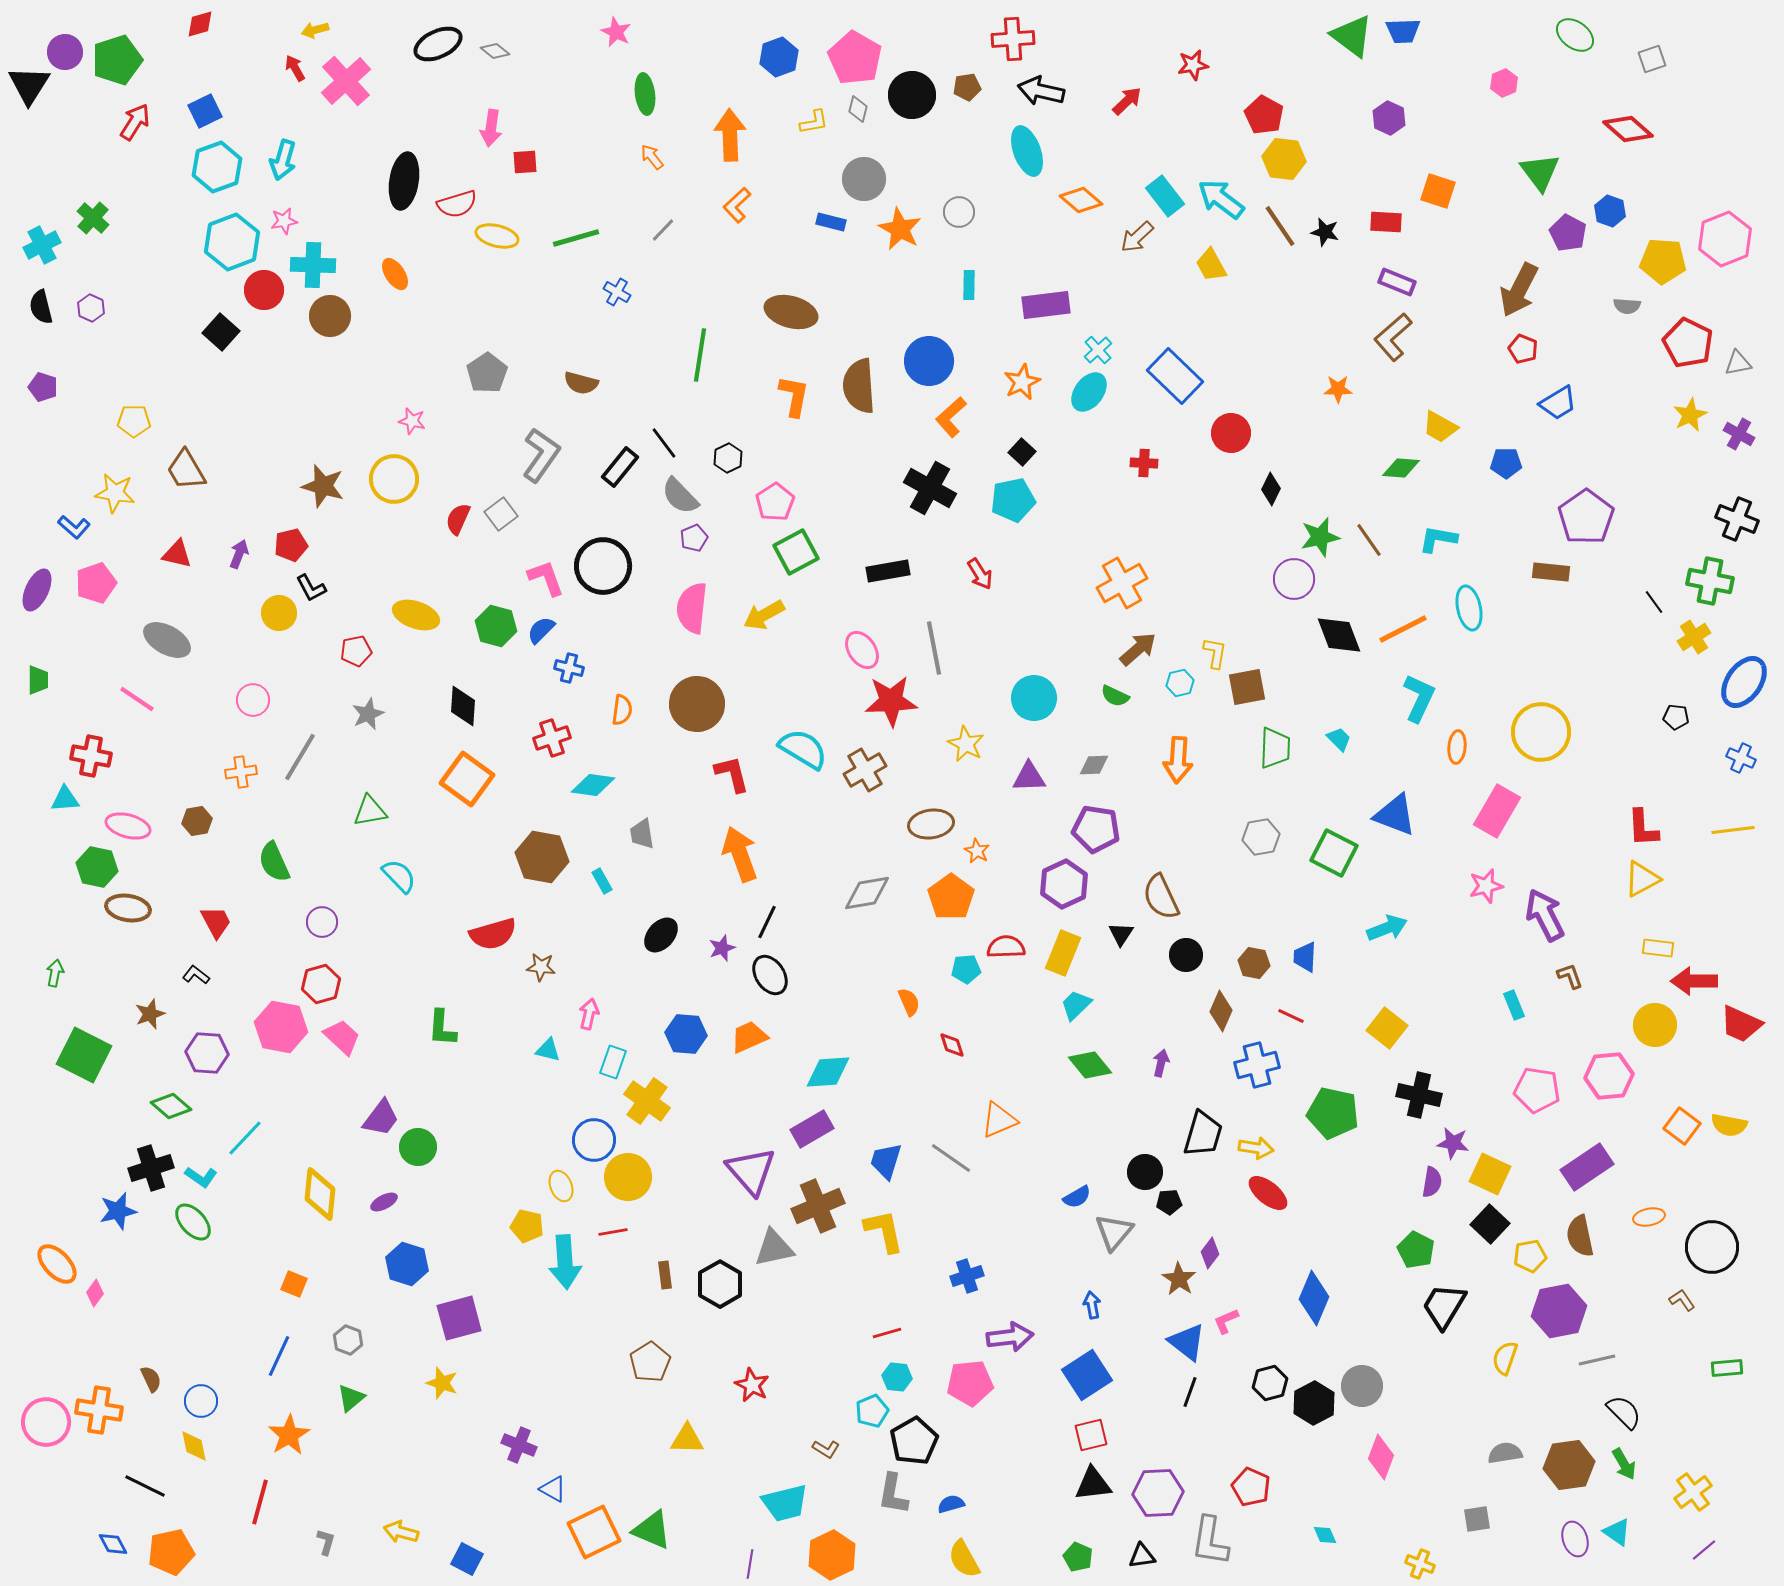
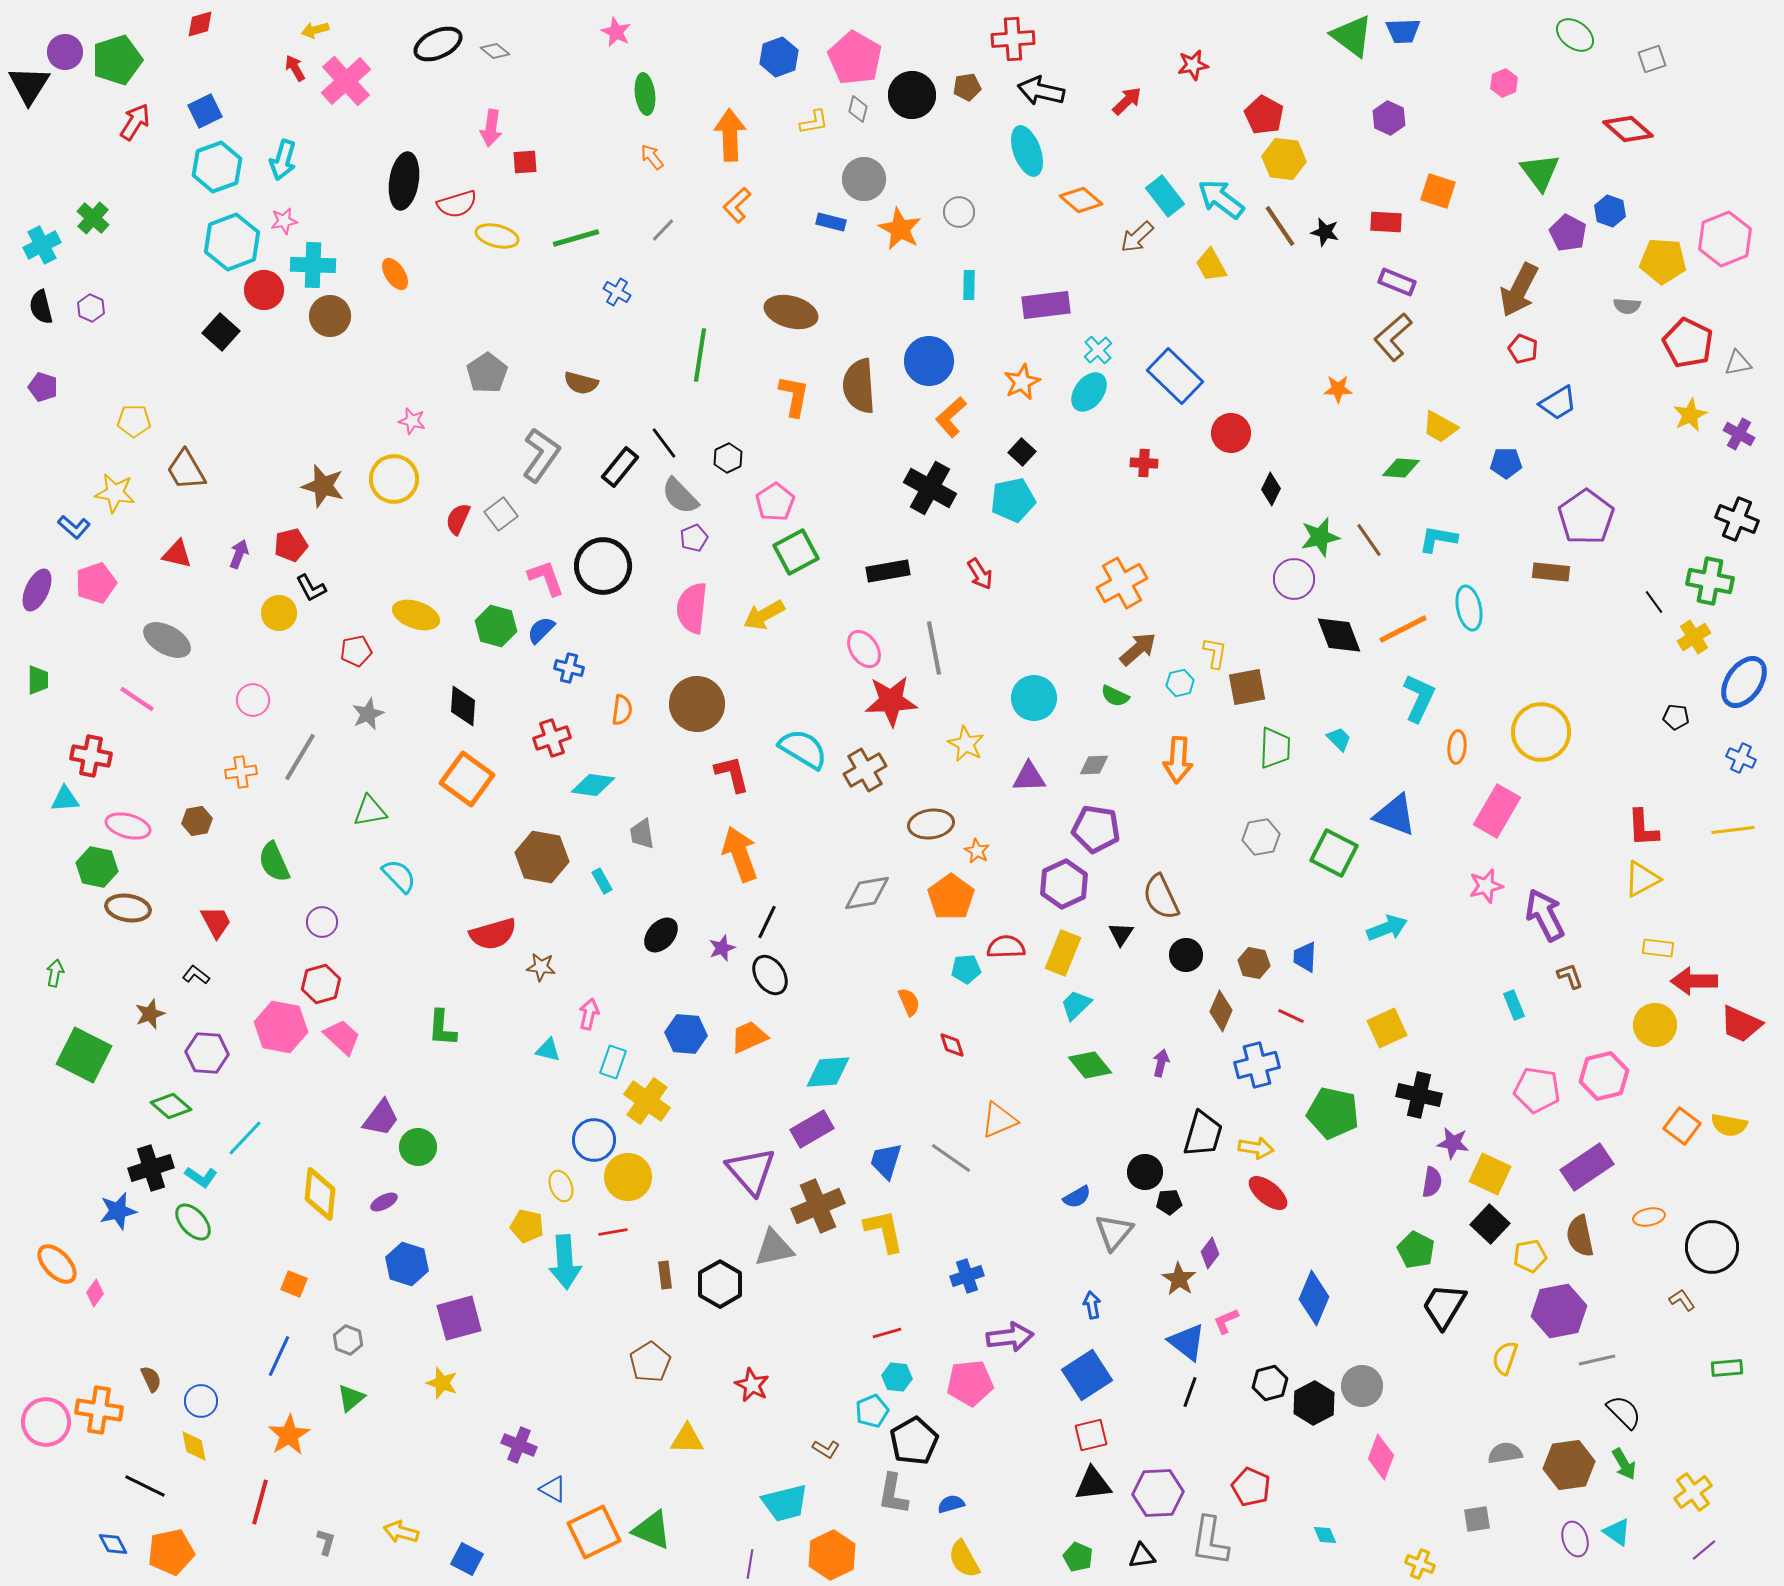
pink ellipse at (862, 650): moved 2 px right, 1 px up
yellow square at (1387, 1028): rotated 27 degrees clockwise
pink hexagon at (1609, 1076): moved 5 px left; rotated 9 degrees counterclockwise
